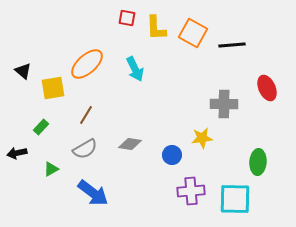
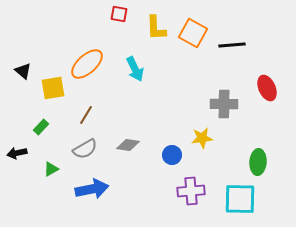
red square: moved 8 px left, 4 px up
gray diamond: moved 2 px left, 1 px down
blue arrow: moved 1 px left, 4 px up; rotated 48 degrees counterclockwise
cyan square: moved 5 px right
